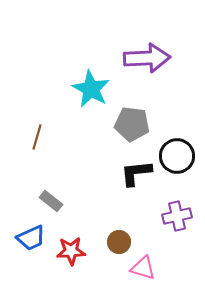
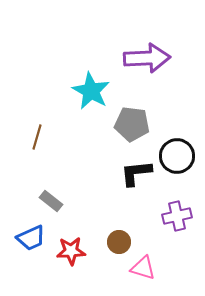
cyan star: moved 2 px down
